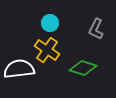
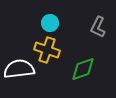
gray L-shape: moved 2 px right, 2 px up
yellow cross: rotated 15 degrees counterclockwise
green diamond: moved 1 px down; rotated 36 degrees counterclockwise
